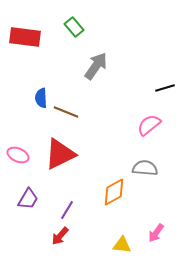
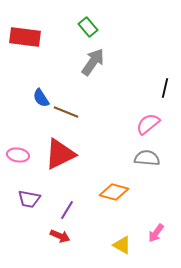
green rectangle: moved 14 px right
gray arrow: moved 3 px left, 4 px up
black line: rotated 60 degrees counterclockwise
blue semicircle: rotated 30 degrees counterclockwise
pink semicircle: moved 1 px left, 1 px up
pink ellipse: rotated 15 degrees counterclockwise
gray semicircle: moved 2 px right, 10 px up
orange diamond: rotated 44 degrees clockwise
purple trapezoid: moved 1 px right; rotated 70 degrees clockwise
red arrow: rotated 108 degrees counterclockwise
yellow triangle: rotated 24 degrees clockwise
